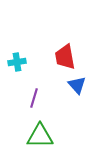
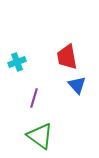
red trapezoid: moved 2 px right
cyan cross: rotated 12 degrees counterclockwise
green triangle: rotated 36 degrees clockwise
